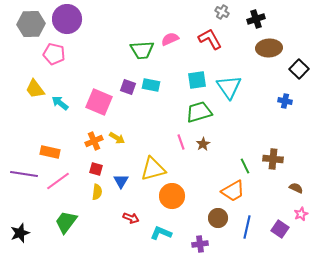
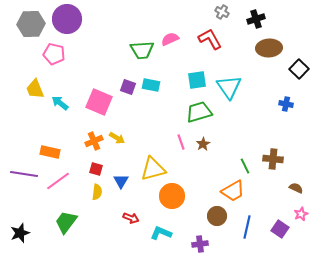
yellow trapezoid at (35, 89): rotated 15 degrees clockwise
blue cross at (285, 101): moved 1 px right, 3 px down
brown circle at (218, 218): moved 1 px left, 2 px up
